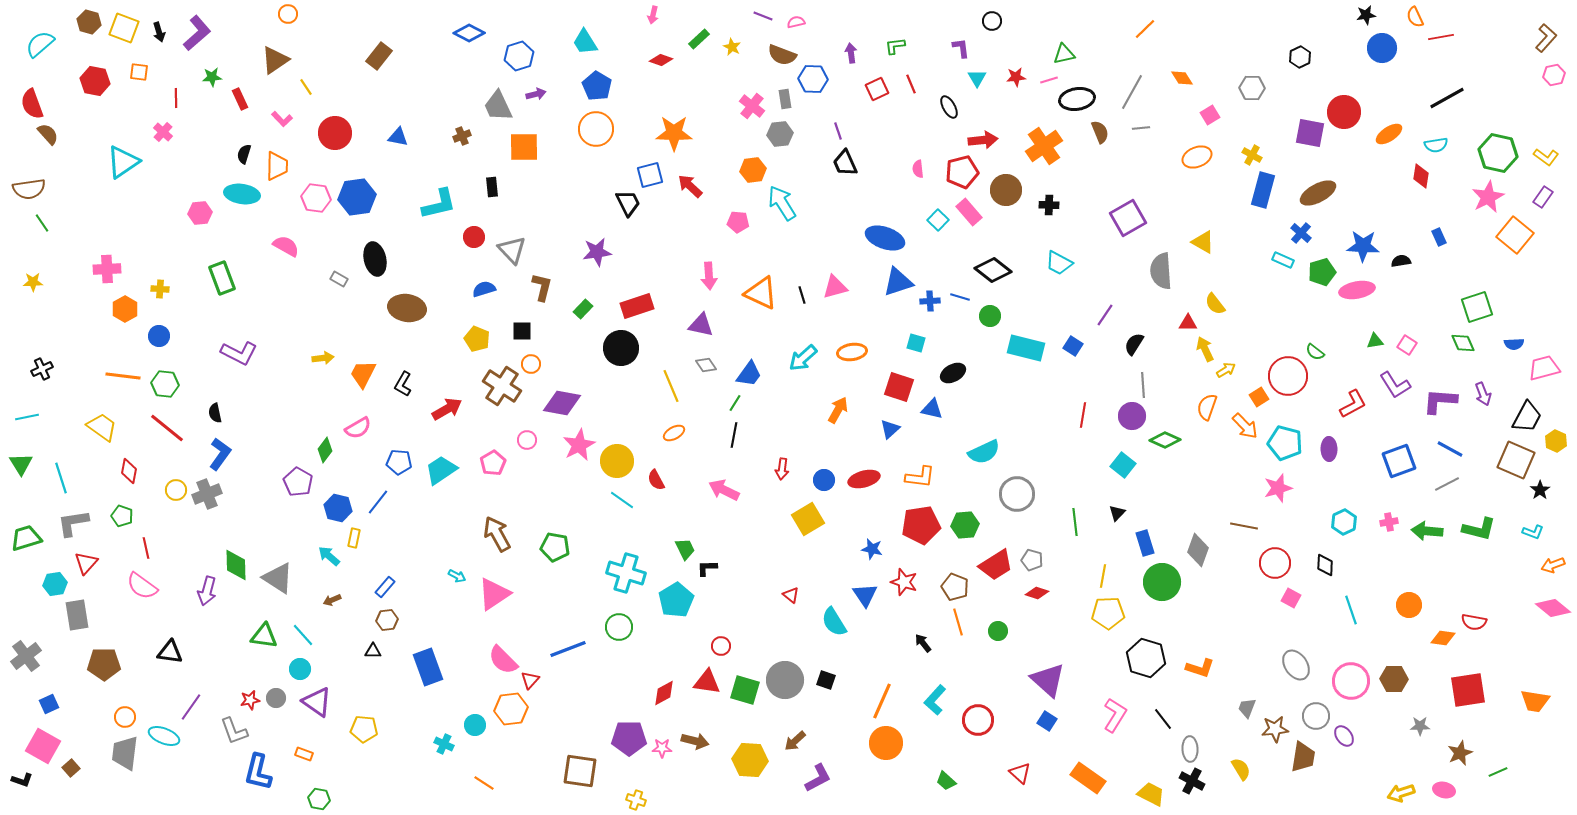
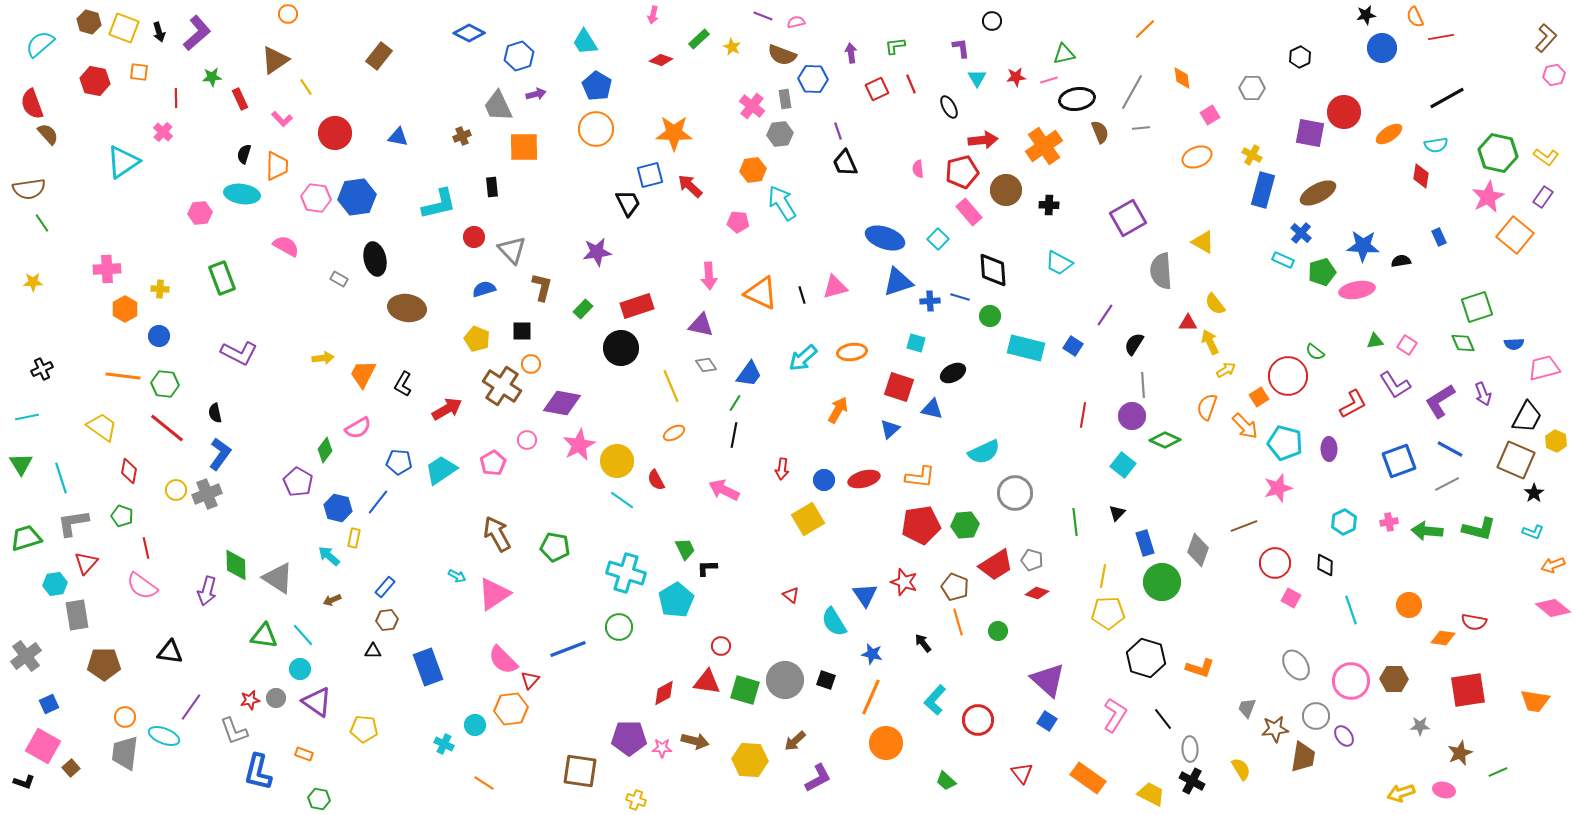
orange diamond at (1182, 78): rotated 25 degrees clockwise
cyan square at (938, 220): moved 19 px down
black diamond at (993, 270): rotated 48 degrees clockwise
yellow arrow at (1205, 349): moved 5 px right, 7 px up
purple L-shape at (1440, 401): rotated 36 degrees counterclockwise
black star at (1540, 490): moved 6 px left, 3 px down
gray circle at (1017, 494): moved 2 px left, 1 px up
brown line at (1244, 526): rotated 32 degrees counterclockwise
blue star at (872, 549): moved 105 px down
orange line at (882, 701): moved 11 px left, 4 px up
red triangle at (1020, 773): moved 2 px right; rotated 10 degrees clockwise
black L-shape at (22, 780): moved 2 px right, 2 px down
